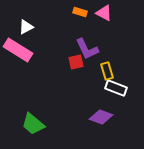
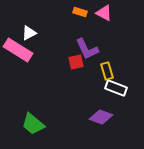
white triangle: moved 3 px right, 6 px down
